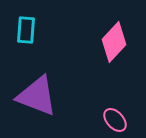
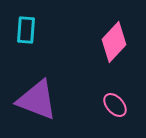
purple triangle: moved 4 px down
pink ellipse: moved 15 px up
